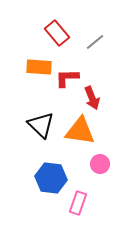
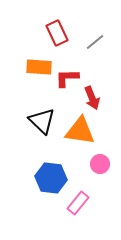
red rectangle: rotated 15 degrees clockwise
black triangle: moved 1 px right, 4 px up
pink rectangle: rotated 20 degrees clockwise
